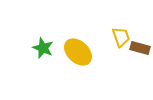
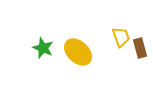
brown rectangle: rotated 60 degrees clockwise
